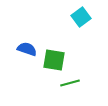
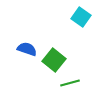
cyan square: rotated 18 degrees counterclockwise
green square: rotated 30 degrees clockwise
